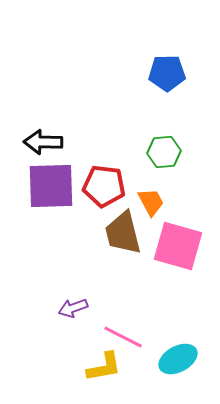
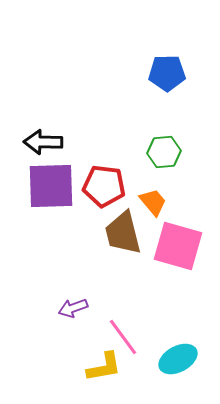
orange trapezoid: moved 2 px right; rotated 12 degrees counterclockwise
pink line: rotated 27 degrees clockwise
